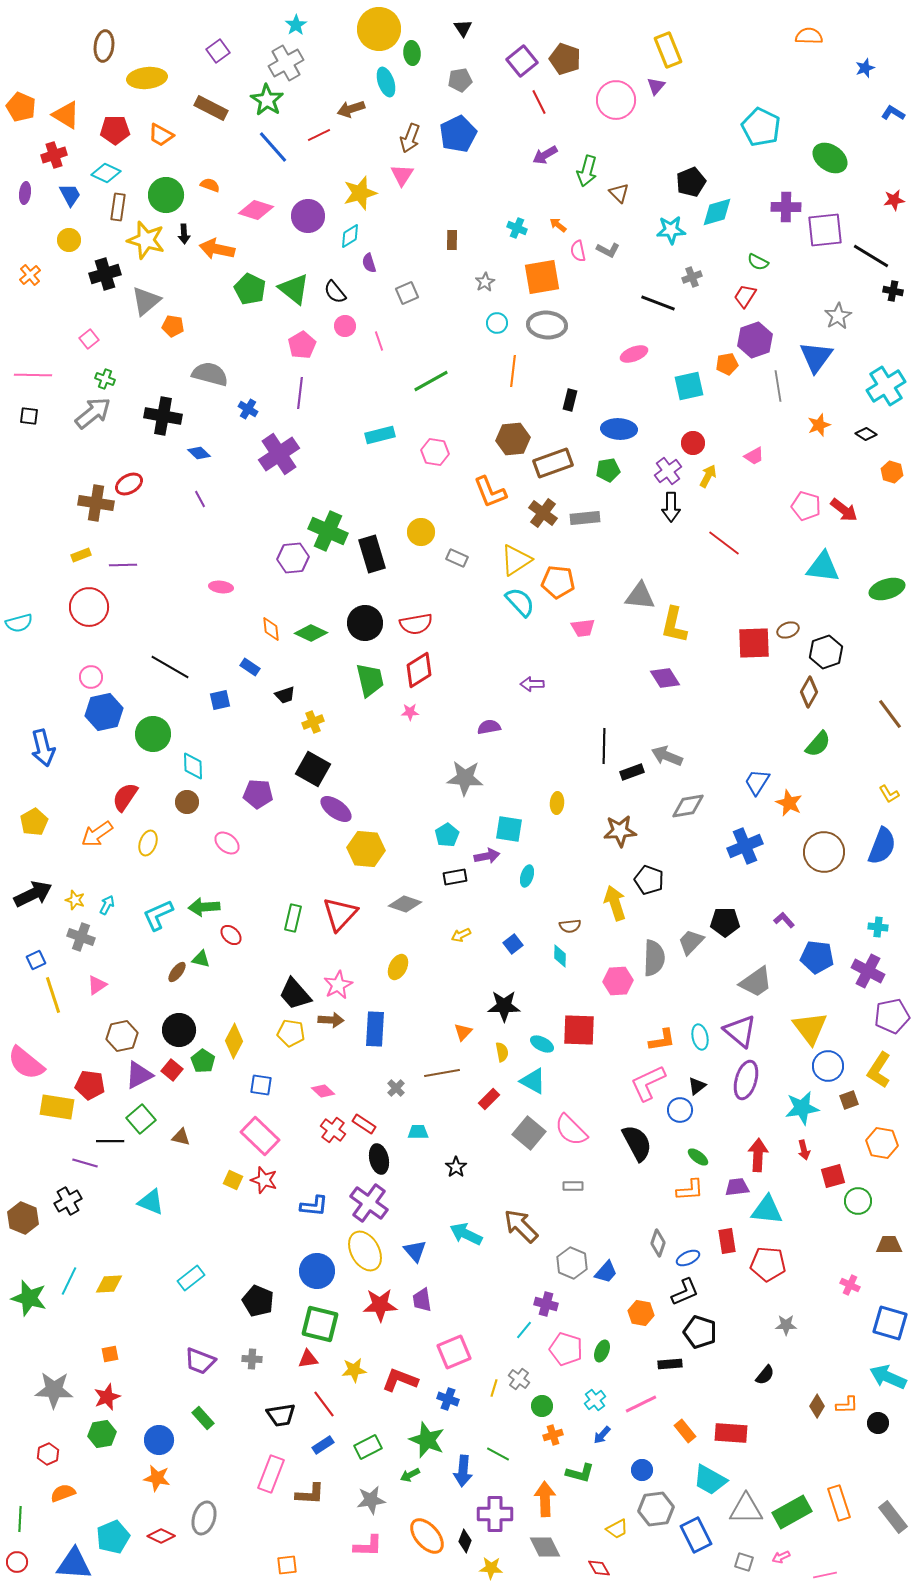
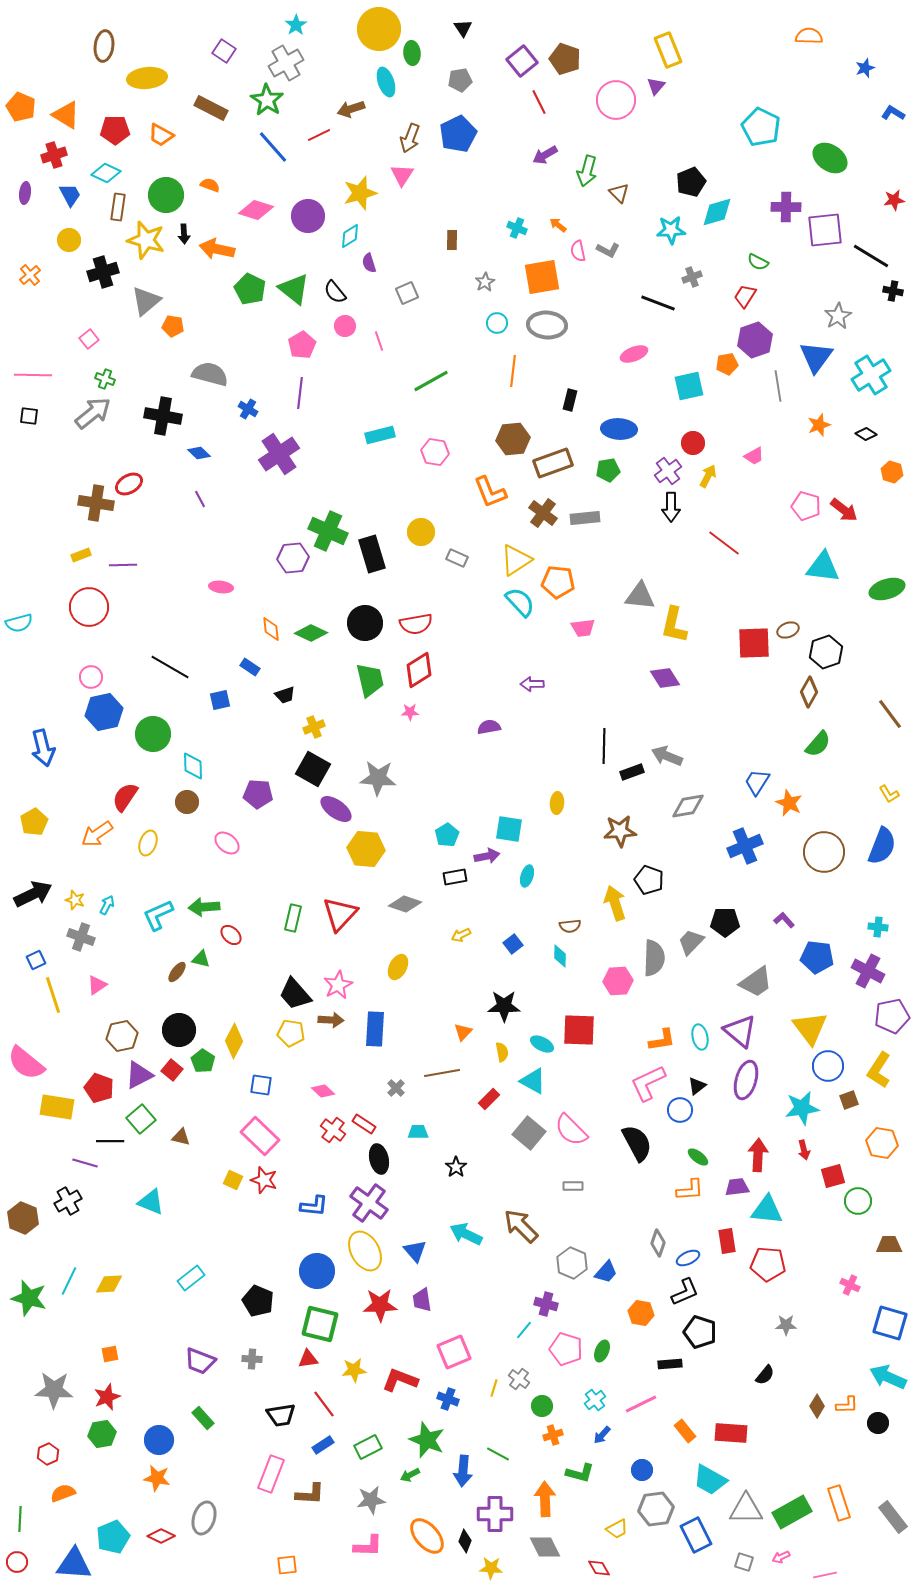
purple square at (218, 51): moved 6 px right; rotated 20 degrees counterclockwise
black cross at (105, 274): moved 2 px left, 2 px up
cyan cross at (886, 386): moved 15 px left, 11 px up
yellow cross at (313, 722): moved 1 px right, 5 px down
gray star at (465, 778): moved 87 px left
red pentagon at (90, 1085): moved 9 px right, 3 px down; rotated 12 degrees clockwise
